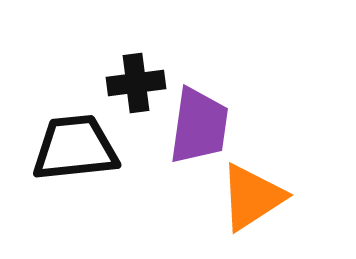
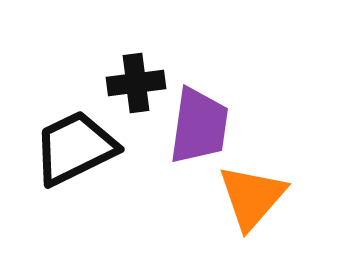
black trapezoid: rotated 20 degrees counterclockwise
orange triangle: rotated 16 degrees counterclockwise
